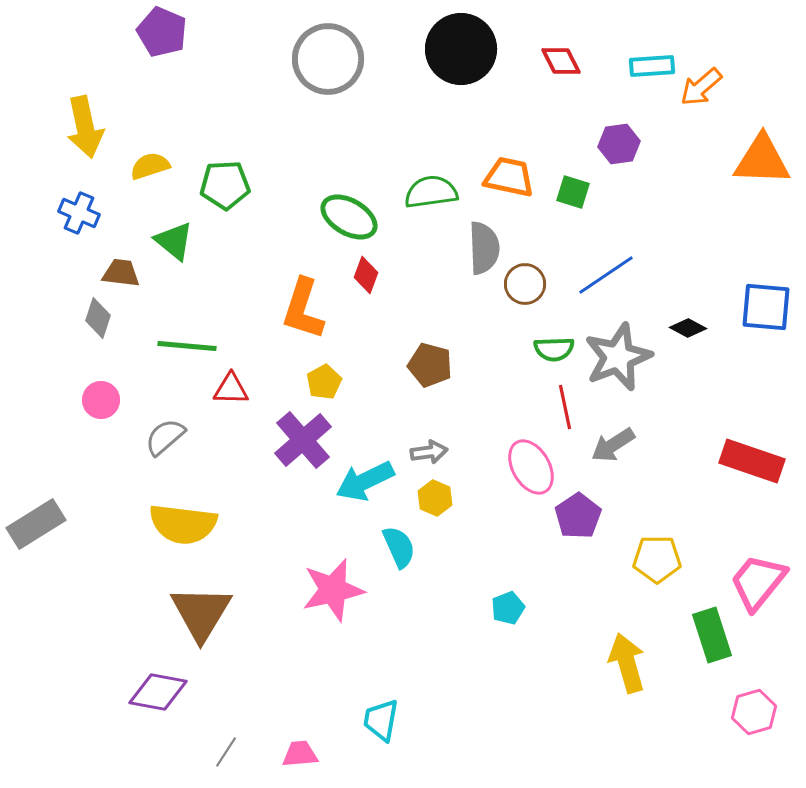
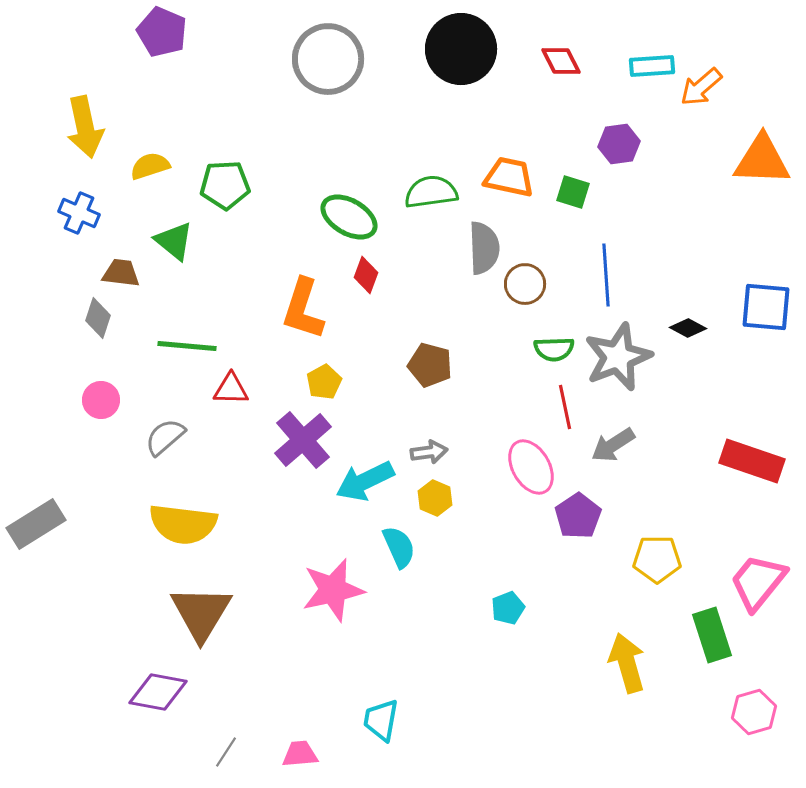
blue line at (606, 275): rotated 60 degrees counterclockwise
